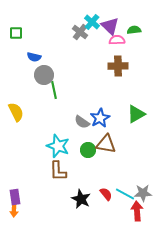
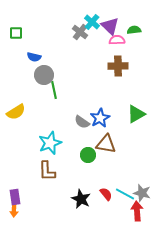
yellow semicircle: rotated 84 degrees clockwise
cyan star: moved 8 px left, 3 px up; rotated 30 degrees clockwise
green circle: moved 5 px down
brown L-shape: moved 11 px left
gray star: moved 1 px left; rotated 18 degrees clockwise
